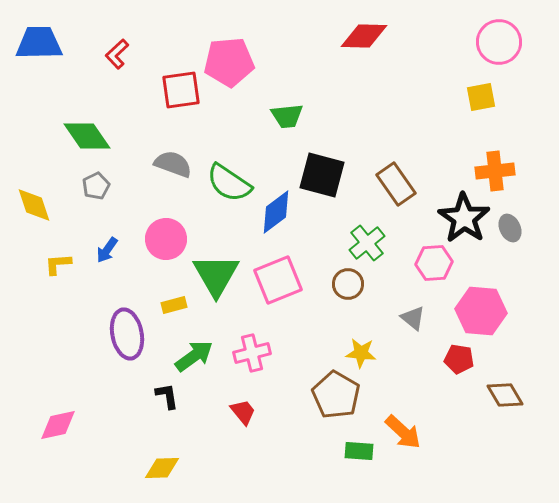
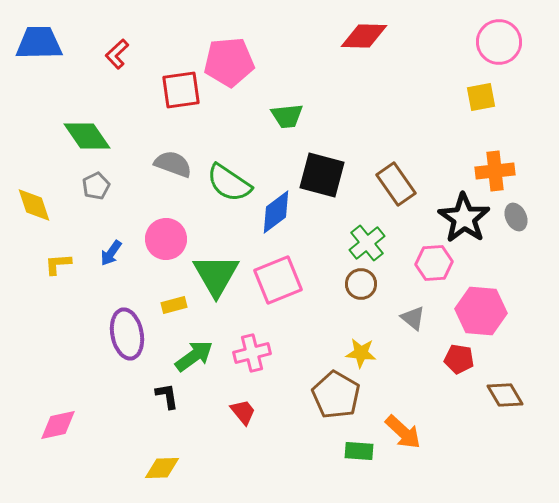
gray ellipse at (510, 228): moved 6 px right, 11 px up
blue arrow at (107, 250): moved 4 px right, 3 px down
brown circle at (348, 284): moved 13 px right
